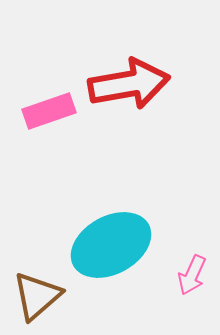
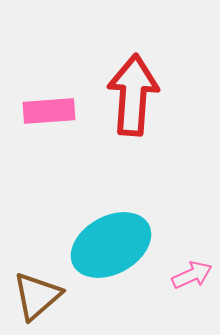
red arrow: moved 4 px right, 11 px down; rotated 76 degrees counterclockwise
pink rectangle: rotated 15 degrees clockwise
pink arrow: rotated 138 degrees counterclockwise
